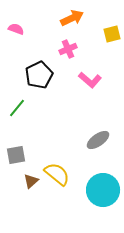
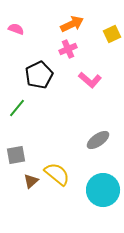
orange arrow: moved 6 px down
yellow square: rotated 12 degrees counterclockwise
